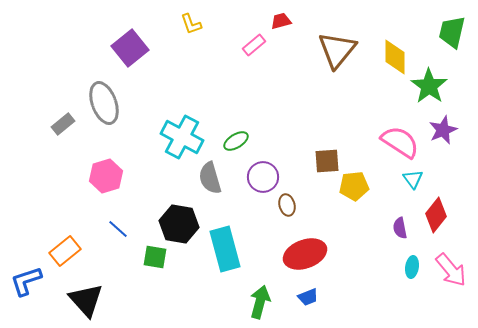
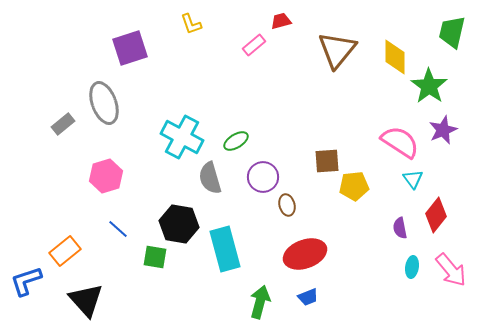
purple square: rotated 21 degrees clockwise
